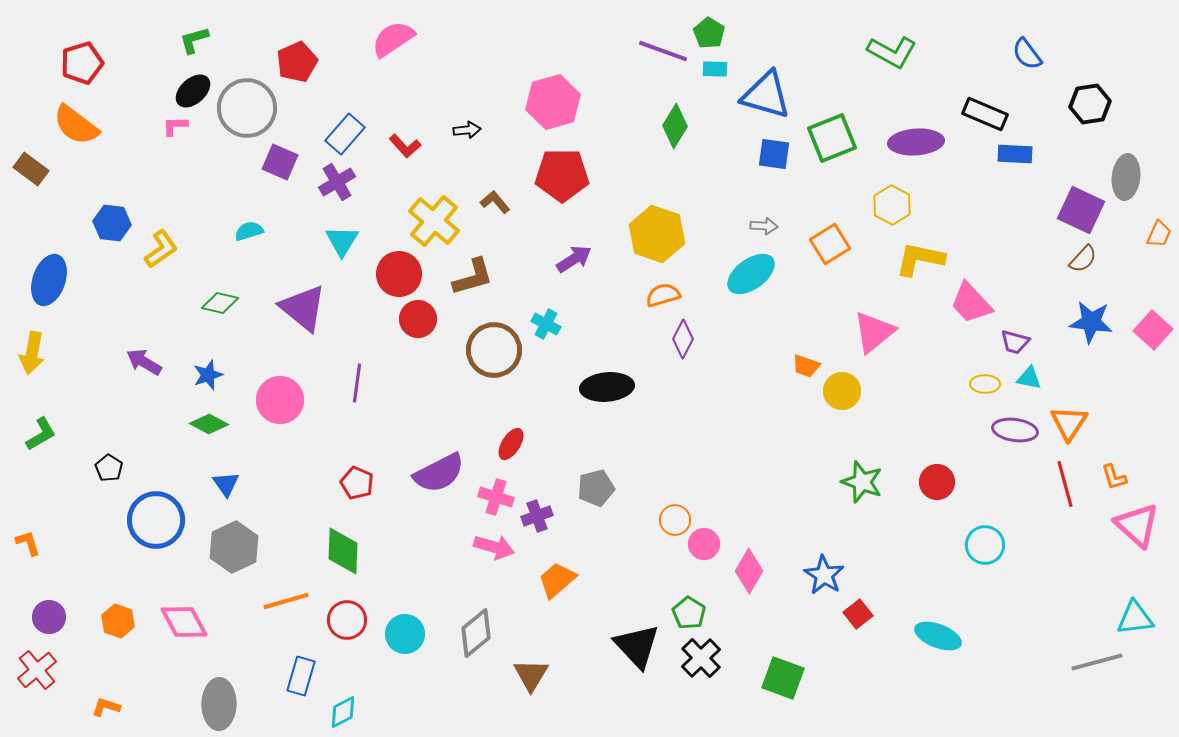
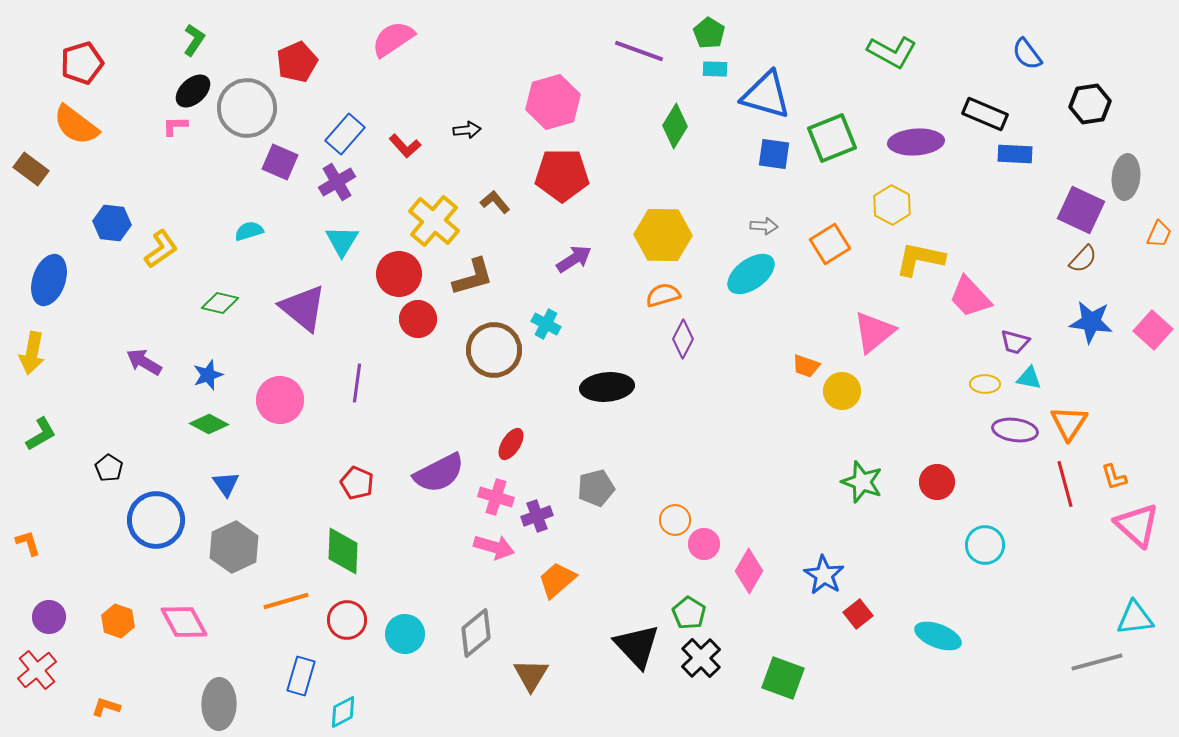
green L-shape at (194, 40): rotated 140 degrees clockwise
purple line at (663, 51): moved 24 px left
yellow hexagon at (657, 234): moved 6 px right, 1 px down; rotated 18 degrees counterclockwise
pink trapezoid at (971, 303): moved 1 px left, 6 px up
